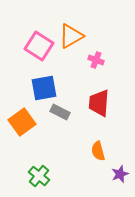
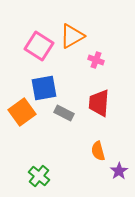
orange triangle: moved 1 px right
gray rectangle: moved 4 px right, 1 px down
orange square: moved 10 px up
purple star: moved 1 px left, 3 px up; rotated 12 degrees counterclockwise
